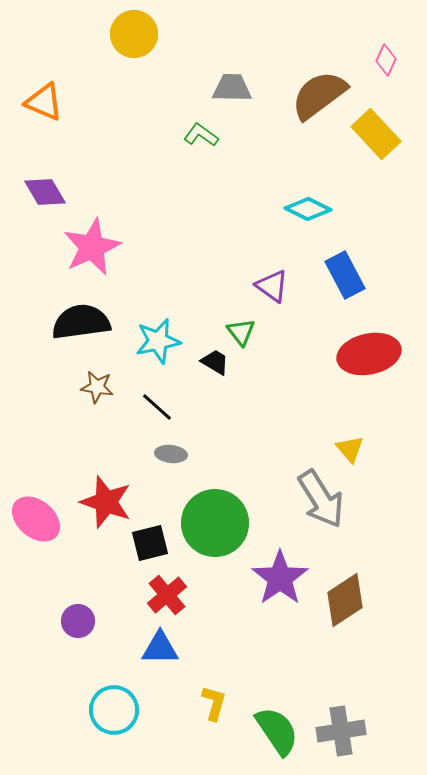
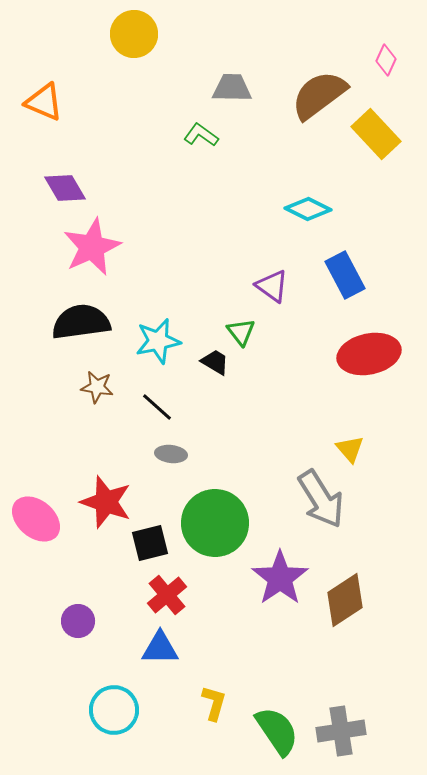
purple diamond: moved 20 px right, 4 px up
